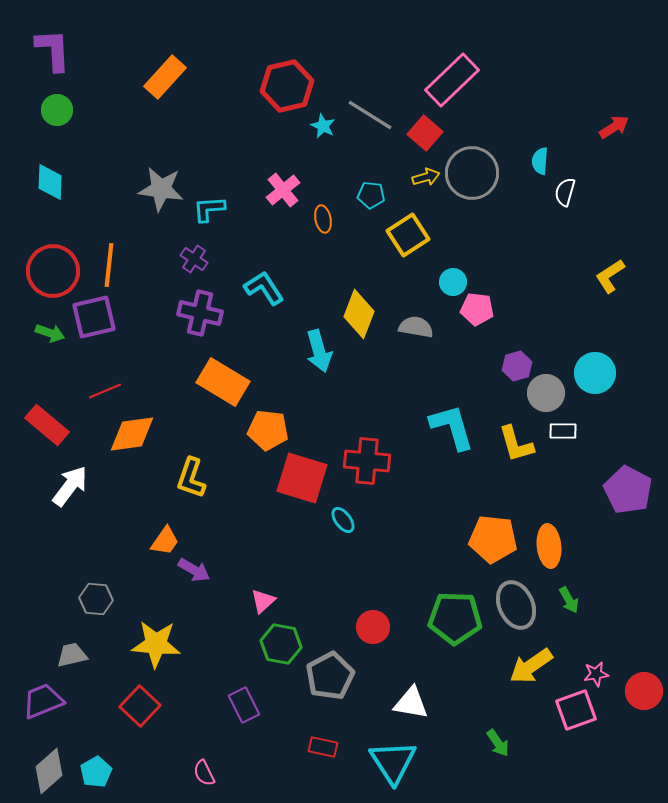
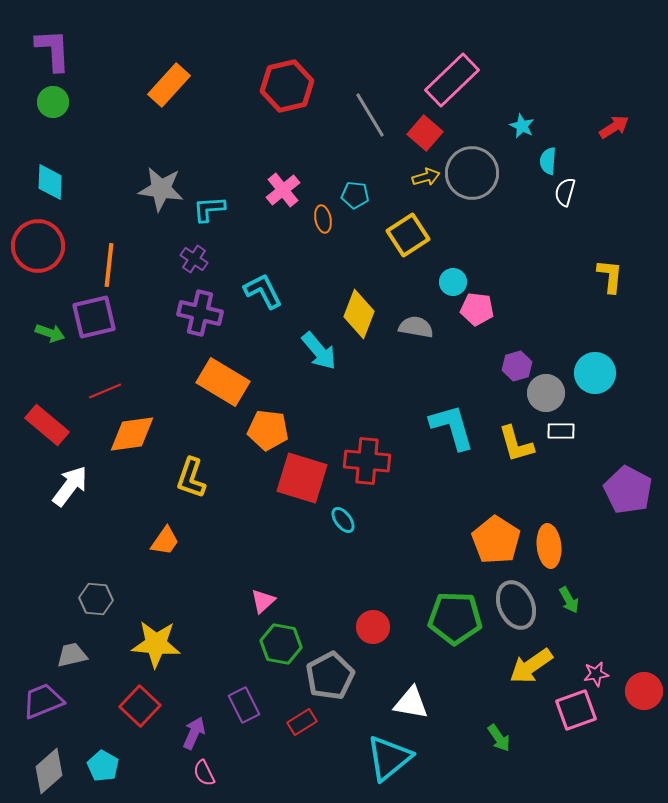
orange rectangle at (165, 77): moved 4 px right, 8 px down
green circle at (57, 110): moved 4 px left, 8 px up
gray line at (370, 115): rotated 27 degrees clockwise
cyan star at (323, 126): moved 199 px right
cyan semicircle at (540, 161): moved 8 px right
cyan pentagon at (371, 195): moved 16 px left
red circle at (53, 271): moved 15 px left, 25 px up
yellow L-shape at (610, 276): rotated 129 degrees clockwise
cyan L-shape at (264, 288): moved 1 px left, 3 px down; rotated 6 degrees clockwise
cyan arrow at (319, 351): rotated 24 degrees counterclockwise
white rectangle at (563, 431): moved 2 px left
orange pentagon at (493, 539): moved 3 px right, 1 px down; rotated 27 degrees clockwise
purple arrow at (194, 570): moved 163 px down; rotated 96 degrees counterclockwise
green arrow at (498, 743): moved 1 px right, 5 px up
red rectangle at (323, 747): moved 21 px left, 25 px up; rotated 44 degrees counterclockwise
cyan triangle at (393, 762): moved 4 px left, 4 px up; rotated 24 degrees clockwise
cyan pentagon at (96, 772): moved 7 px right, 6 px up; rotated 12 degrees counterclockwise
